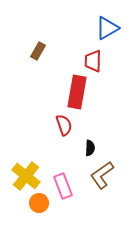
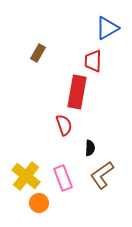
brown rectangle: moved 2 px down
pink rectangle: moved 8 px up
